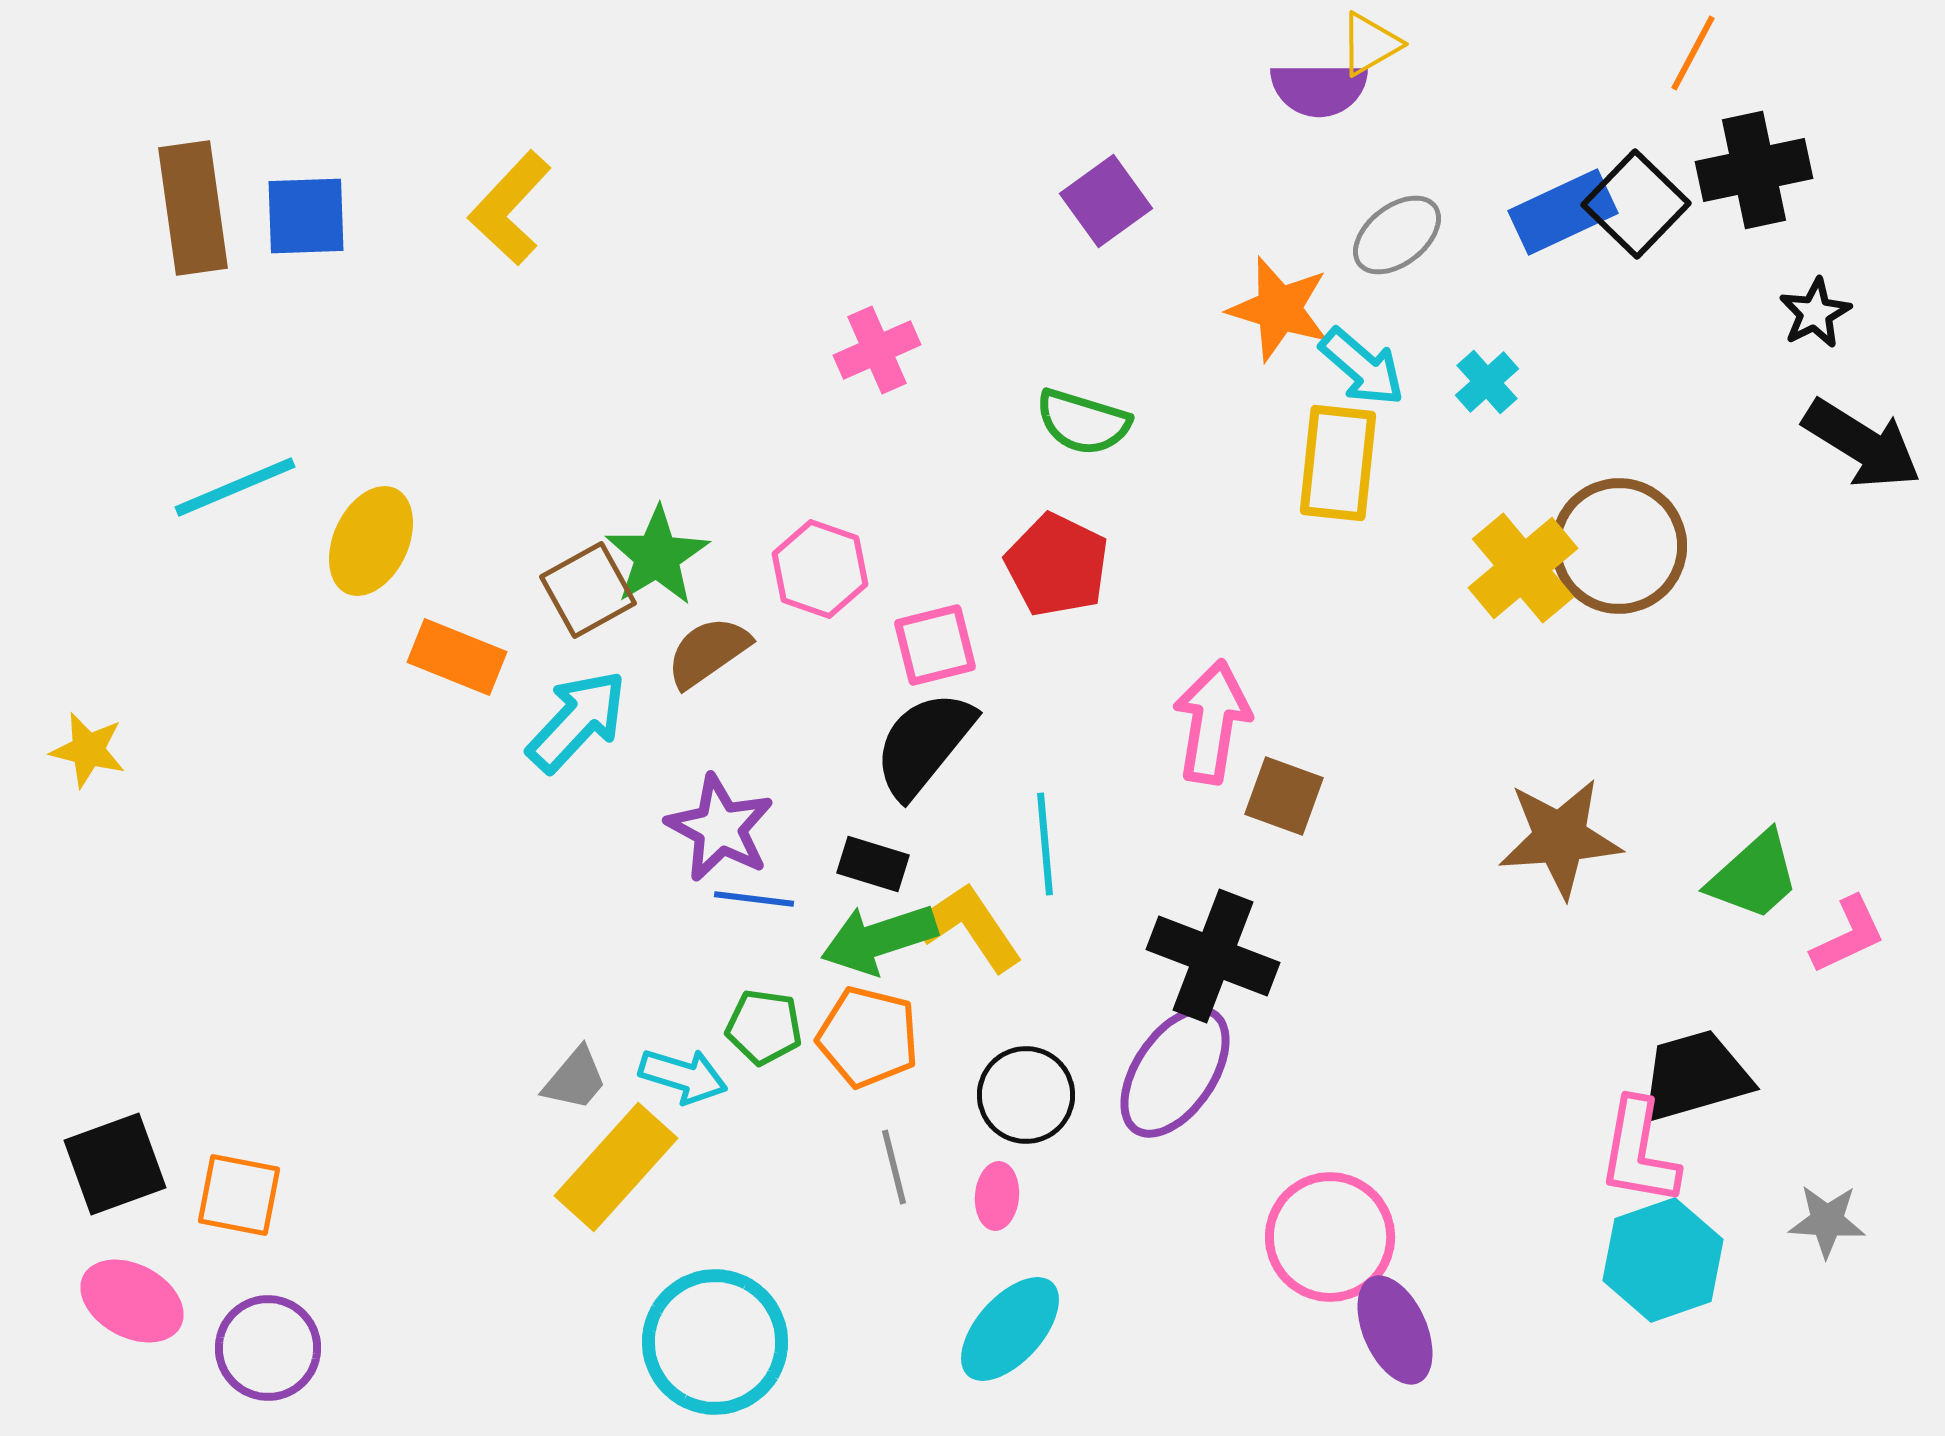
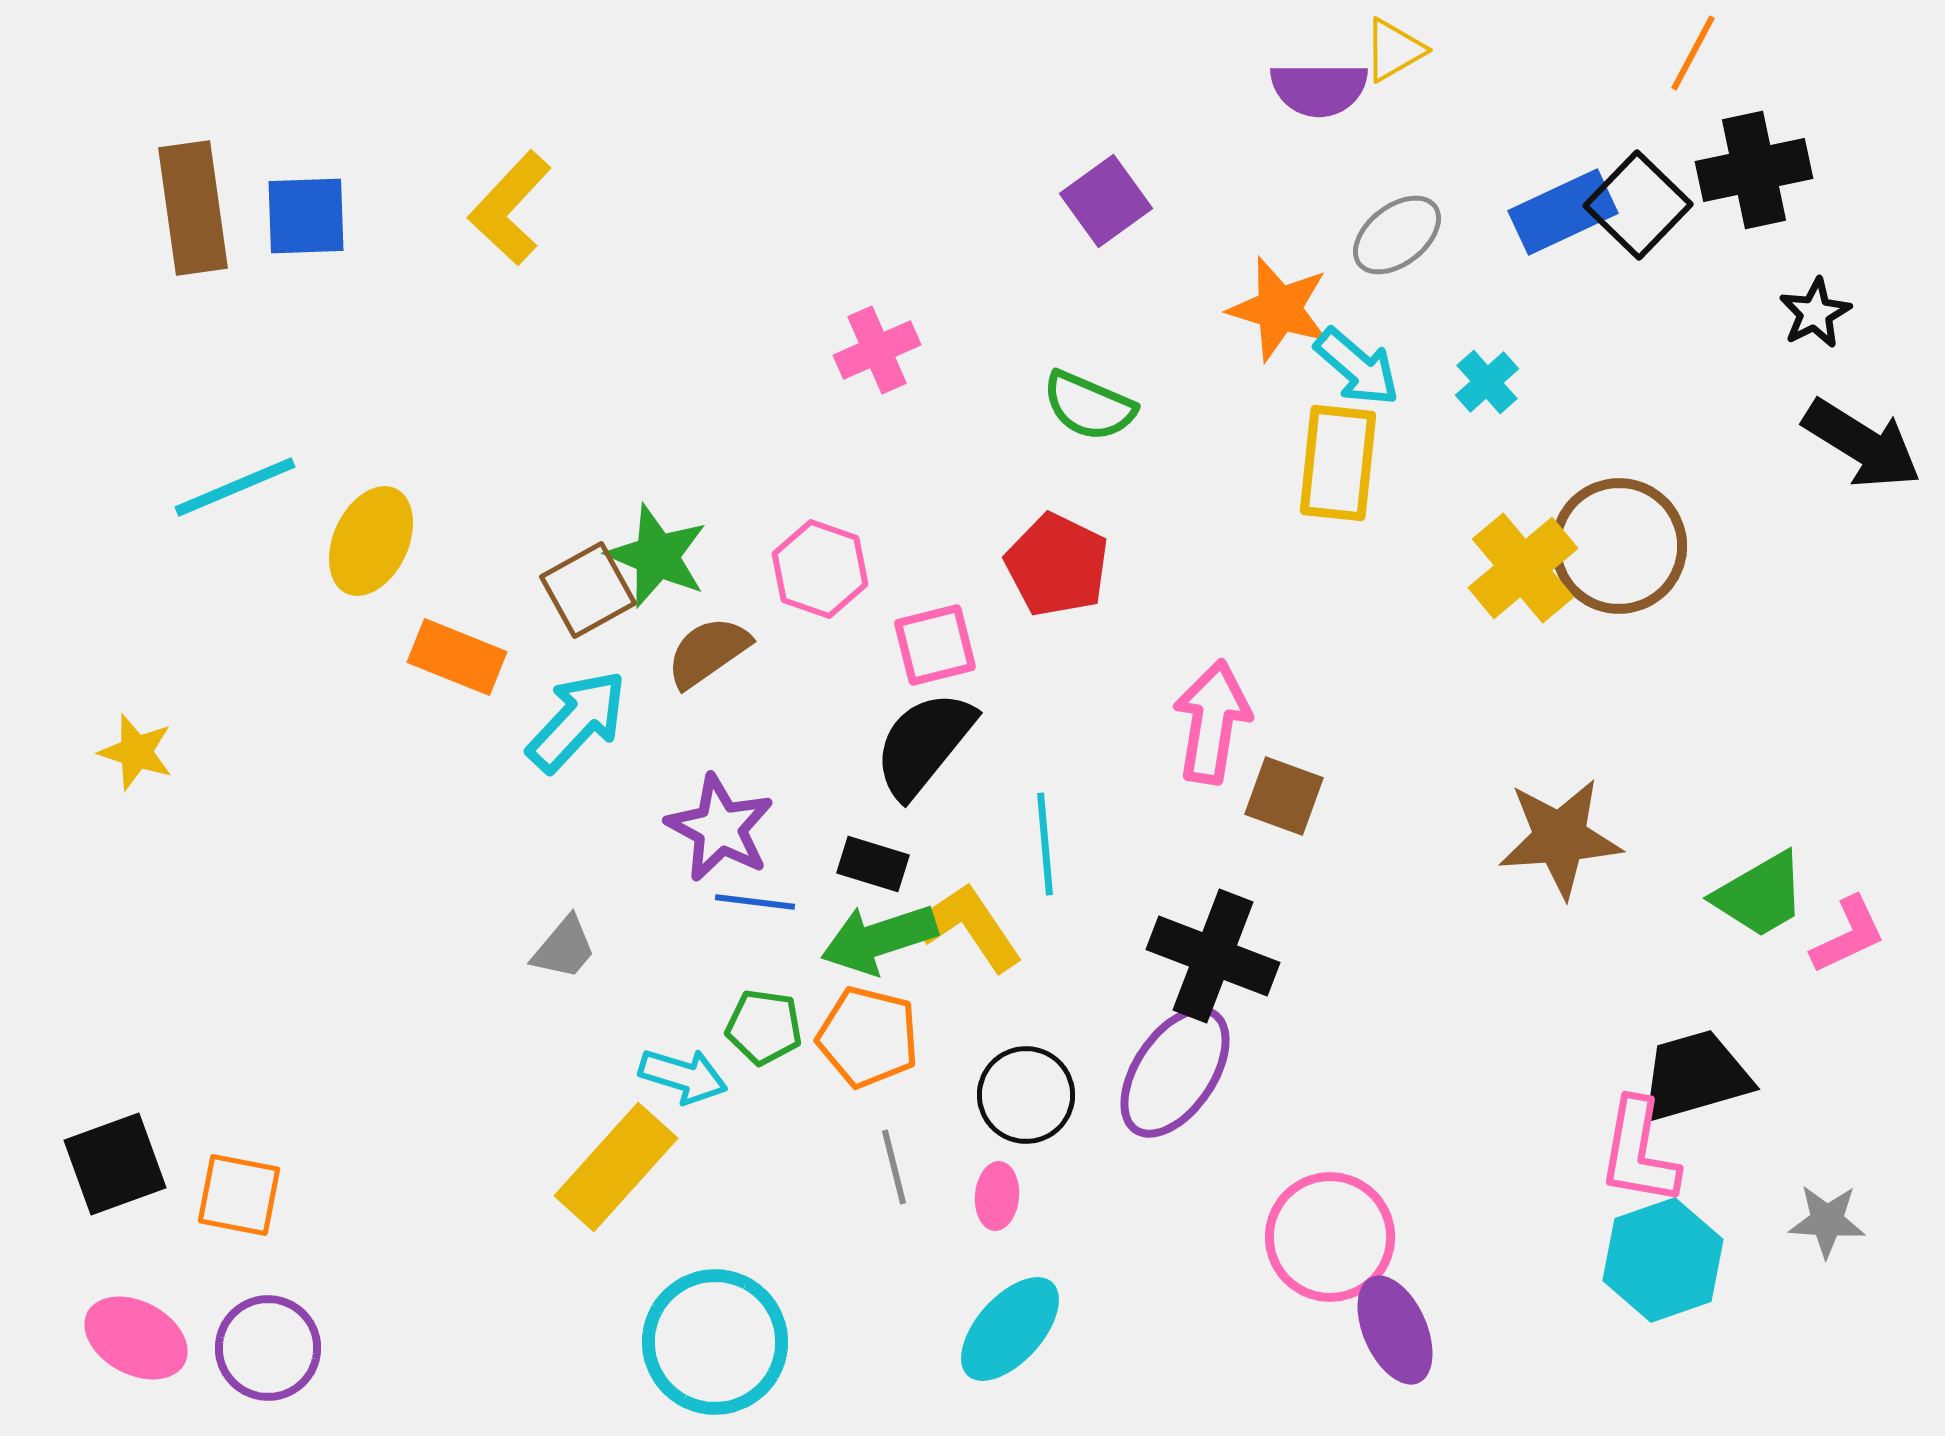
yellow triangle at (1370, 44): moved 24 px right, 6 px down
black square at (1636, 204): moved 2 px right, 1 px down
cyan arrow at (1362, 367): moved 5 px left
green semicircle at (1083, 422): moved 6 px right, 16 px up; rotated 6 degrees clockwise
green star at (657, 556): rotated 18 degrees counterclockwise
yellow star at (88, 750): moved 48 px right, 2 px down; rotated 4 degrees clockwise
green trapezoid at (1754, 876): moved 6 px right, 19 px down; rotated 12 degrees clockwise
blue line at (754, 899): moved 1 px right, 3 px down
gray trapezoid at (575, 1079): moved 11 px left, 131 px up
pink ellipse at (132, 1301): moved 4 px right, 37 px down
